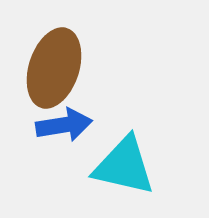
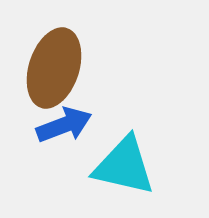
blue arrow: rotated 12 degrees counterclockwise
